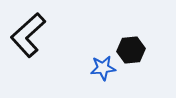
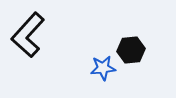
black L-shape: rotated 6 degrees counterclockwise
